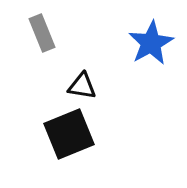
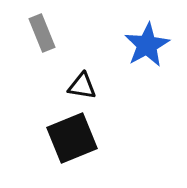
blue star: moved 4 px left, 2 px down
black square: moved 3 px right, 4 px down
